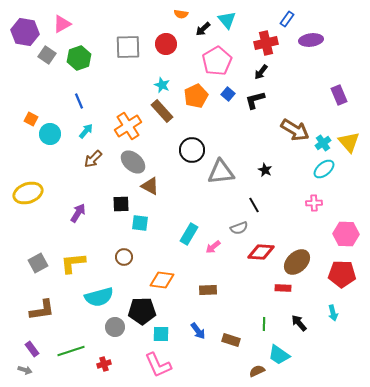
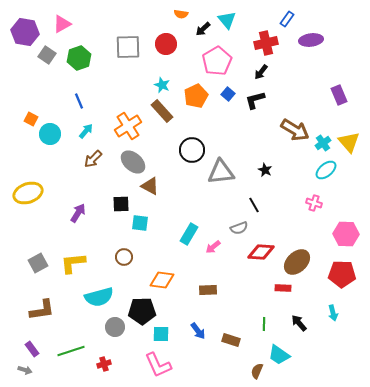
cyan ellipse at (324, 169): moved 2 px right, 1 px down
pink cross at (314, 203): rotated 21 degrees clockwise
brown semicircle at (257, 371): rotated 42 degrees counterclockwise
